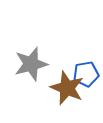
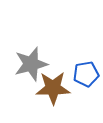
brown star: moved 14 px left; rotated 24 degrees counterclockwise
